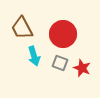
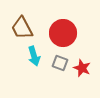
red circle: moved 1 px up
